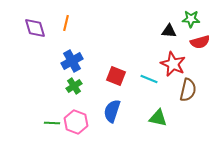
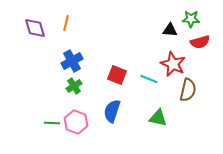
black triangle: moved 1 px right, 1 px up
red square: moved 1 px right, 1 px up
